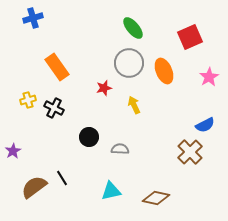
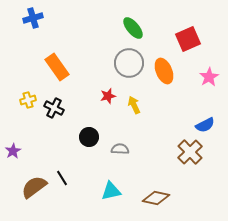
red square: moved 2 px left, 2 px down
red star: moved 4 px right, 8 px down
